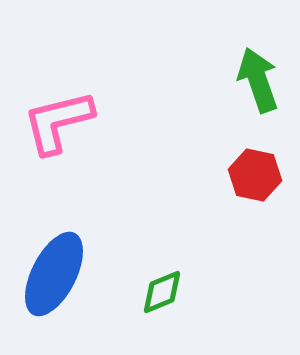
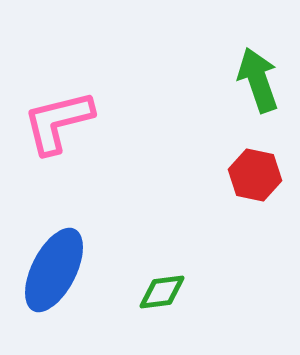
blue ellipse: moved 4 px up
green diamond: rotated 15 degrees clockwise
